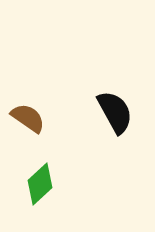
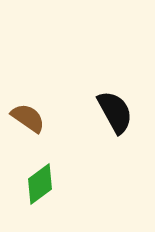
green diamond: rotated 6 degrees clockwise
